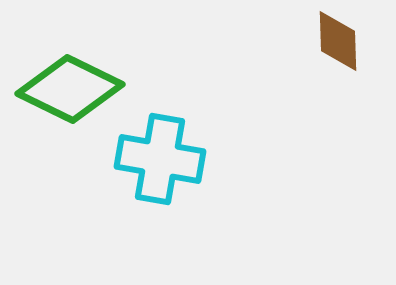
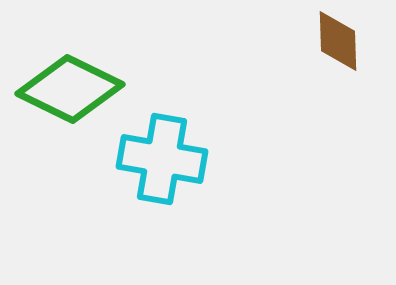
cyan cross: moved 2 px right
